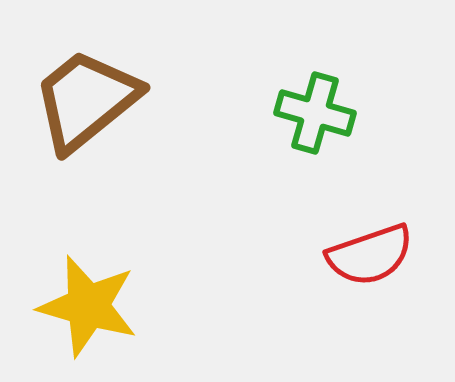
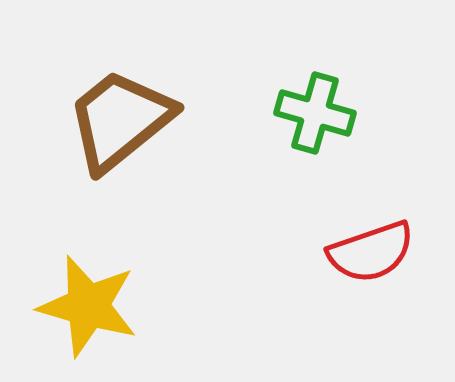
brown trapezoid: moved 34 px right, 20 px down
red semicircle: moved 1 px right, 3 px up
